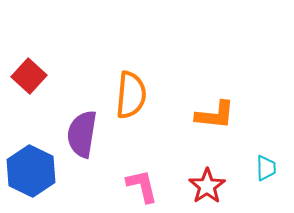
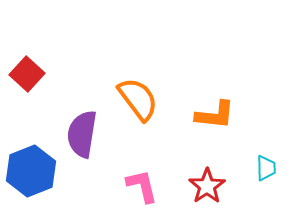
red square: moved 2 px left, 2 px up
orange semicircle: moved 7 px right, 4 px down; rotated 42 degrees counterclockwise
blue hexagon: rotated 12 degrees clockwise
